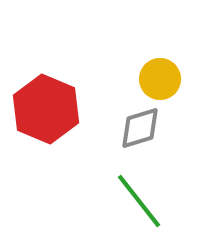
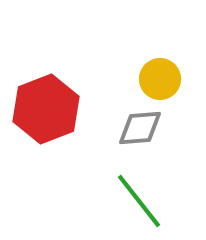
red hexagon: rotated 16 degrees clockwise
gray diamond: rotated 12 degrees clockwise
